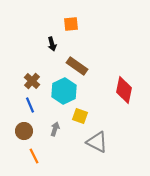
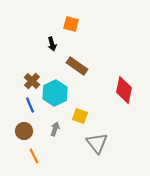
orange square: rotated 21 degrees clockwise
cyan hexagon: moved 9 px left, 2 px down
gray triangle: moved 1 px down; rotated 25 degrees clockwise
